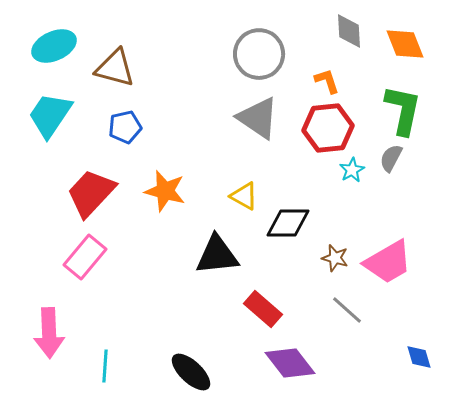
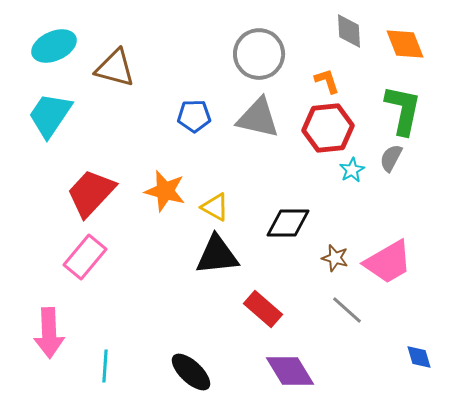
gray triangle: rotated 21 degrees counterclockwise
blue pentagon: moved 69 px right, 11 px up; rotated 12 degrees clockwise
yellow triangle: moved 29 px left, 11 px down
purple diamond: moved 8 px down; rotated 6 degrees clockwise
